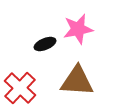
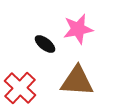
black ellipse: rotated 60 degrees clockwise
